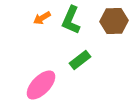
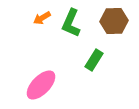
green L-shape: moved 3 px down
green rectangle: moved 14 px right; rotated 20 degrees counterclockwise
